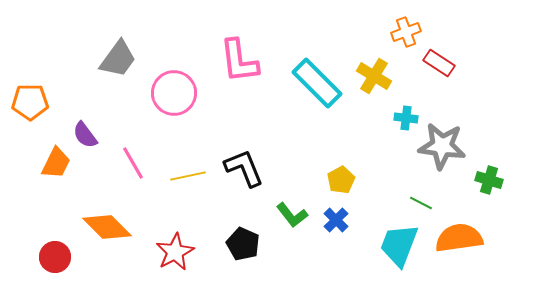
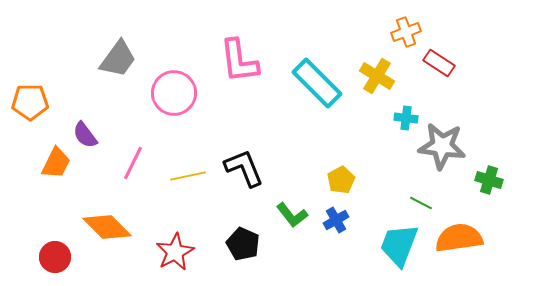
yellow cross: moved 3 px right
pink line: rotated 56 degrees clockwise
blue cross: rotated 15 degrees clockwise
